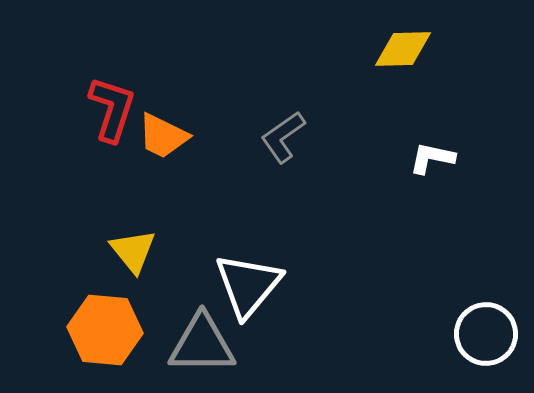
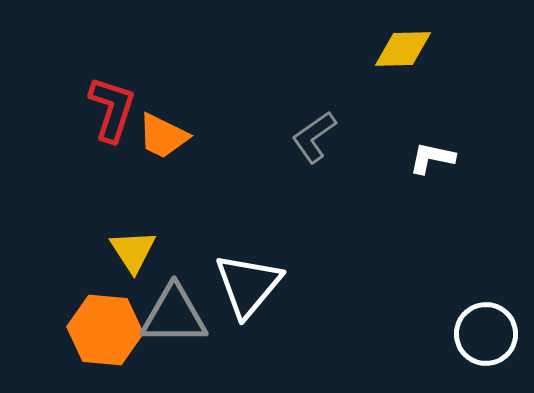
gray L-shape: moved 31 px right
yellow triangle: rotated 6 degrees clockwise
gray triangle: moved 28 px left, 29 px up
